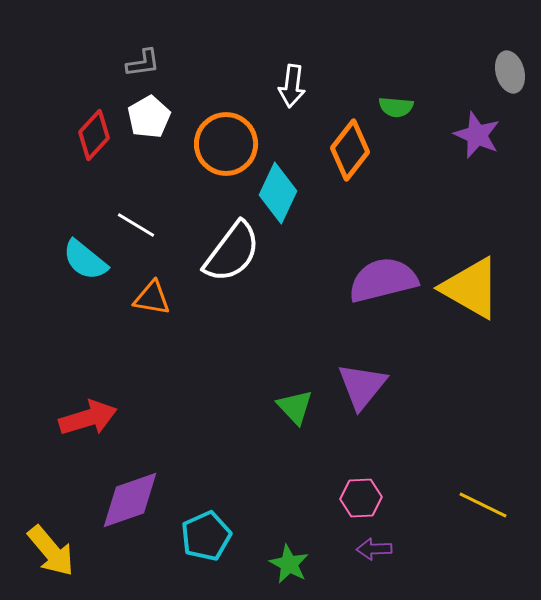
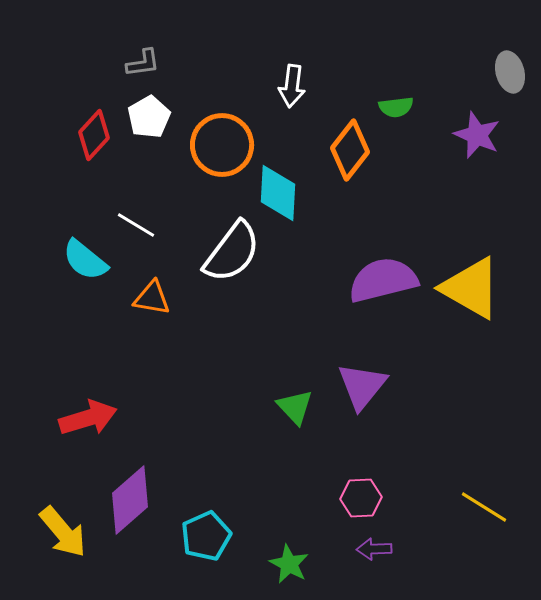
green semicircle: rotated 12 degrees counterclockwise
orange circle: moved 4 px left, 1 px down
cyan diamond: rotated 22 degrees counterclockwise
purple diamond: rotated 22 degrees counterclockwise
yellow line: moved 1 px right, 2 px down; rotated 6 degrees clockwise
yellow arrow: moved 12 px right, 19 px up
